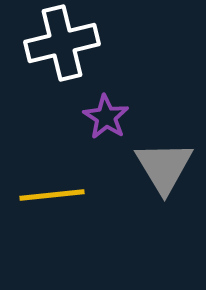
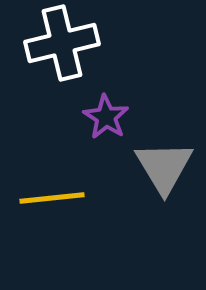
yellow line: moved 3 px down
